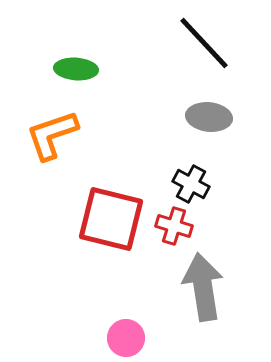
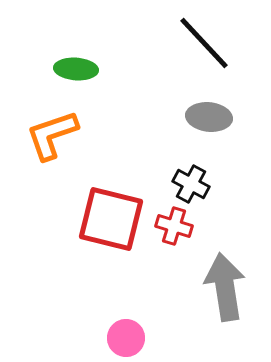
gray arrow: moved 22 px right
